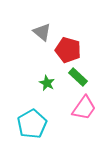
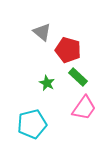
cyan pentagon: rotated 16 degrees clockwise
